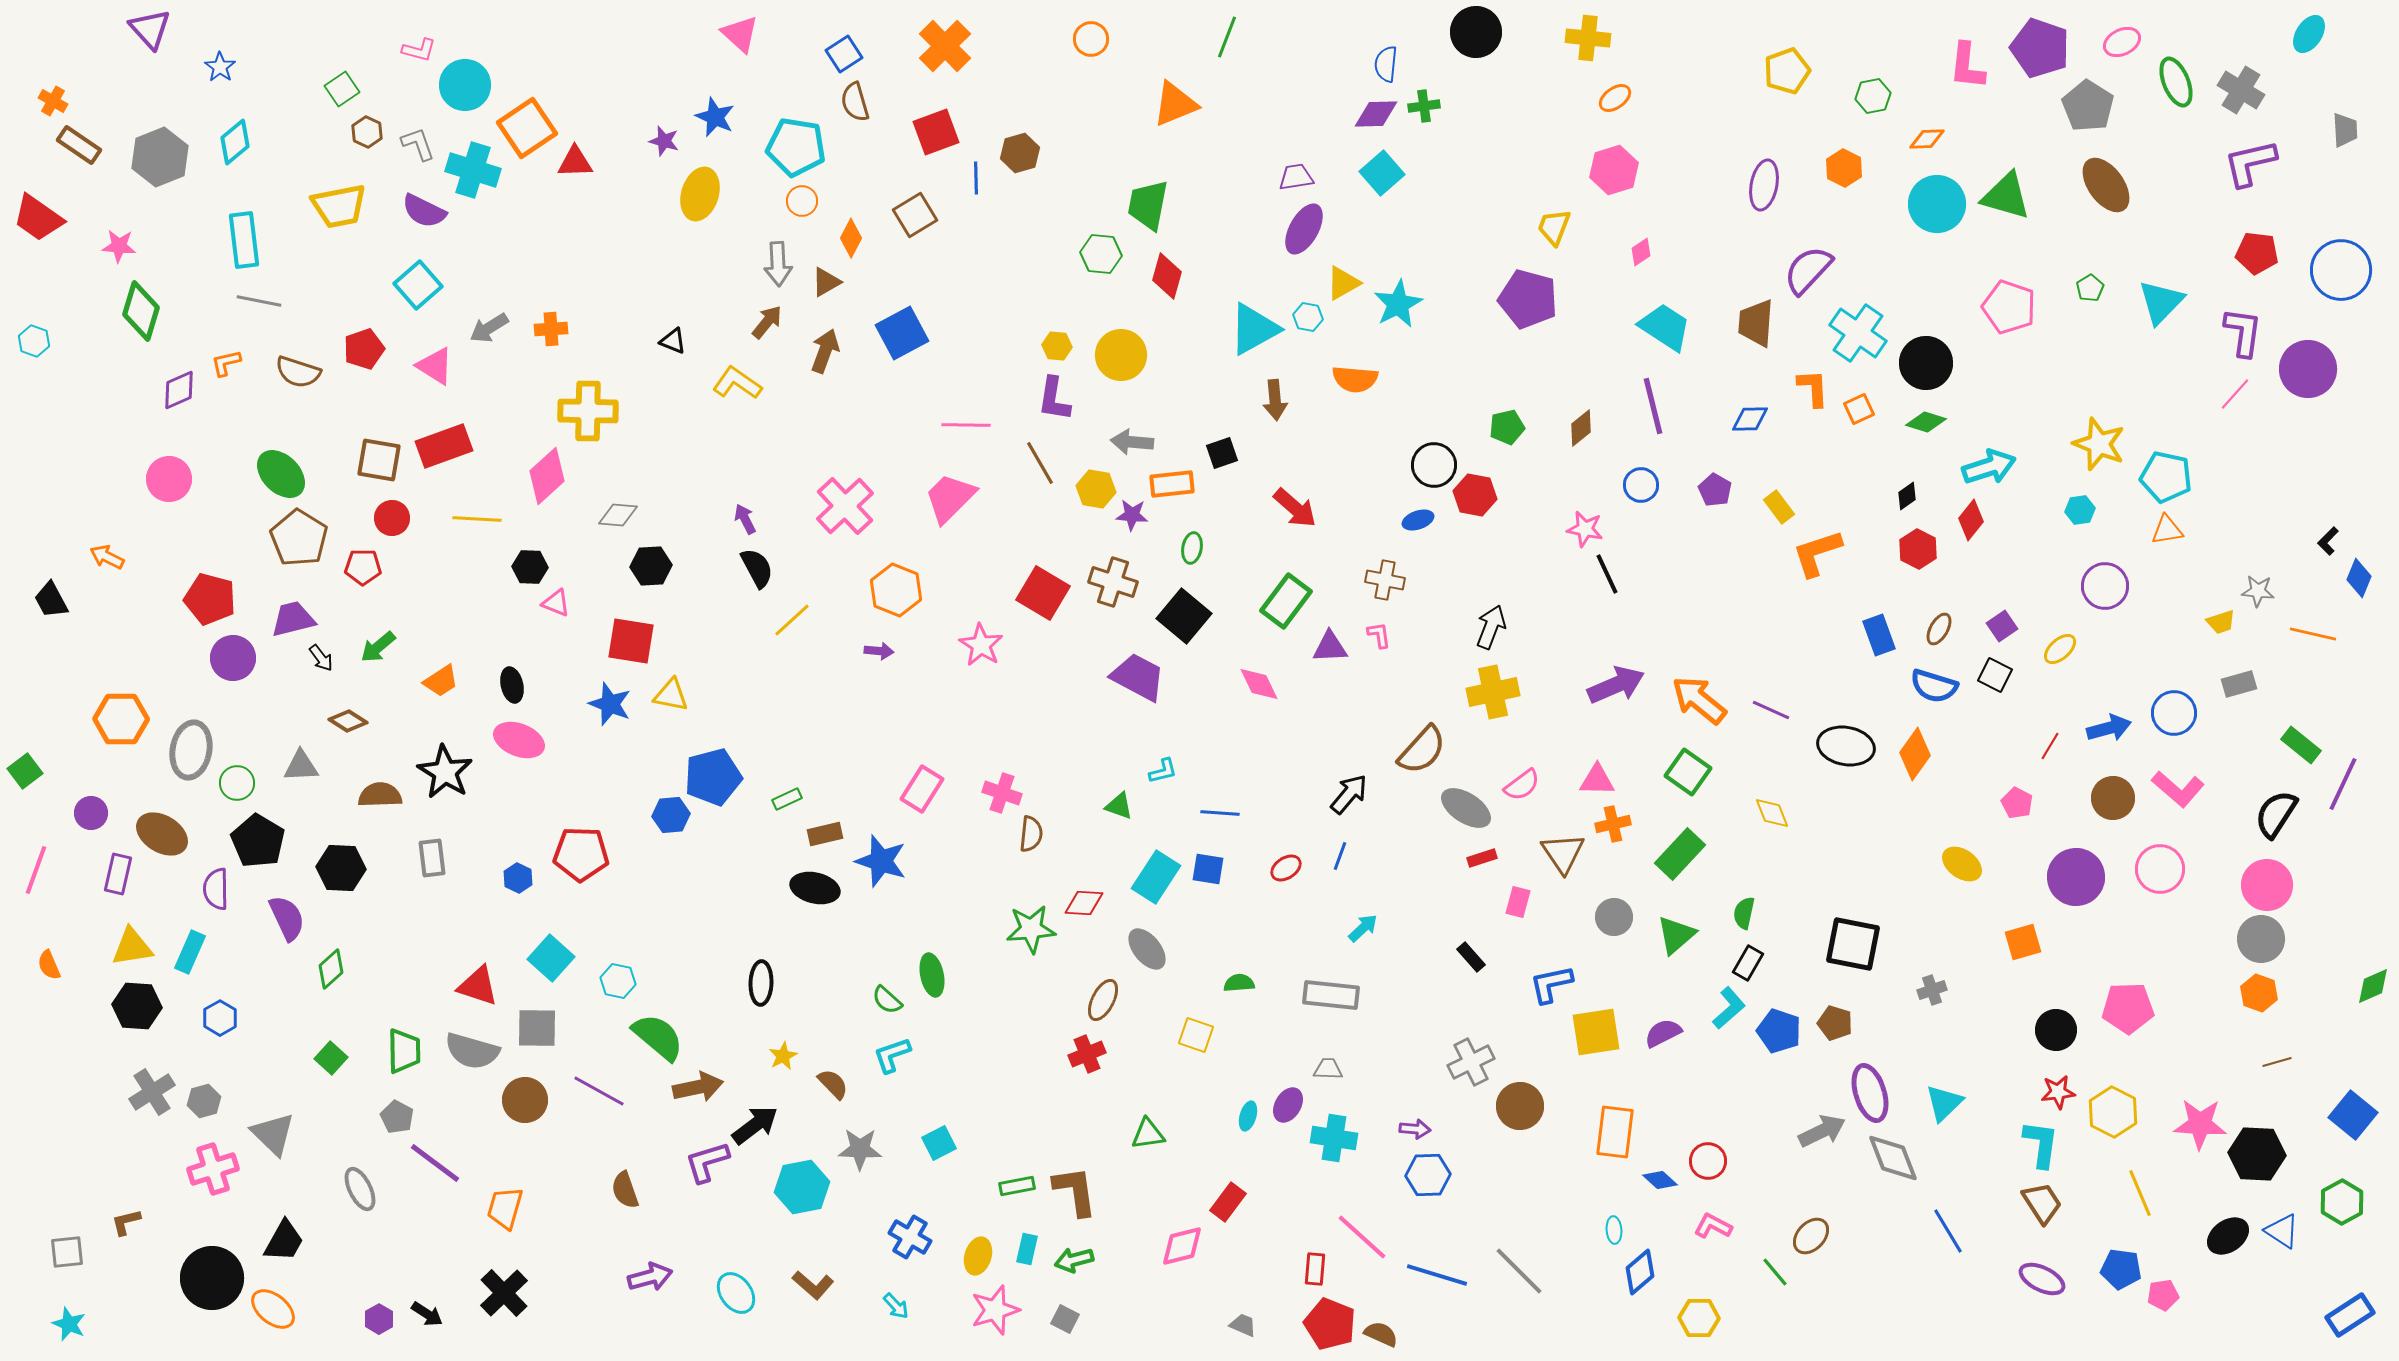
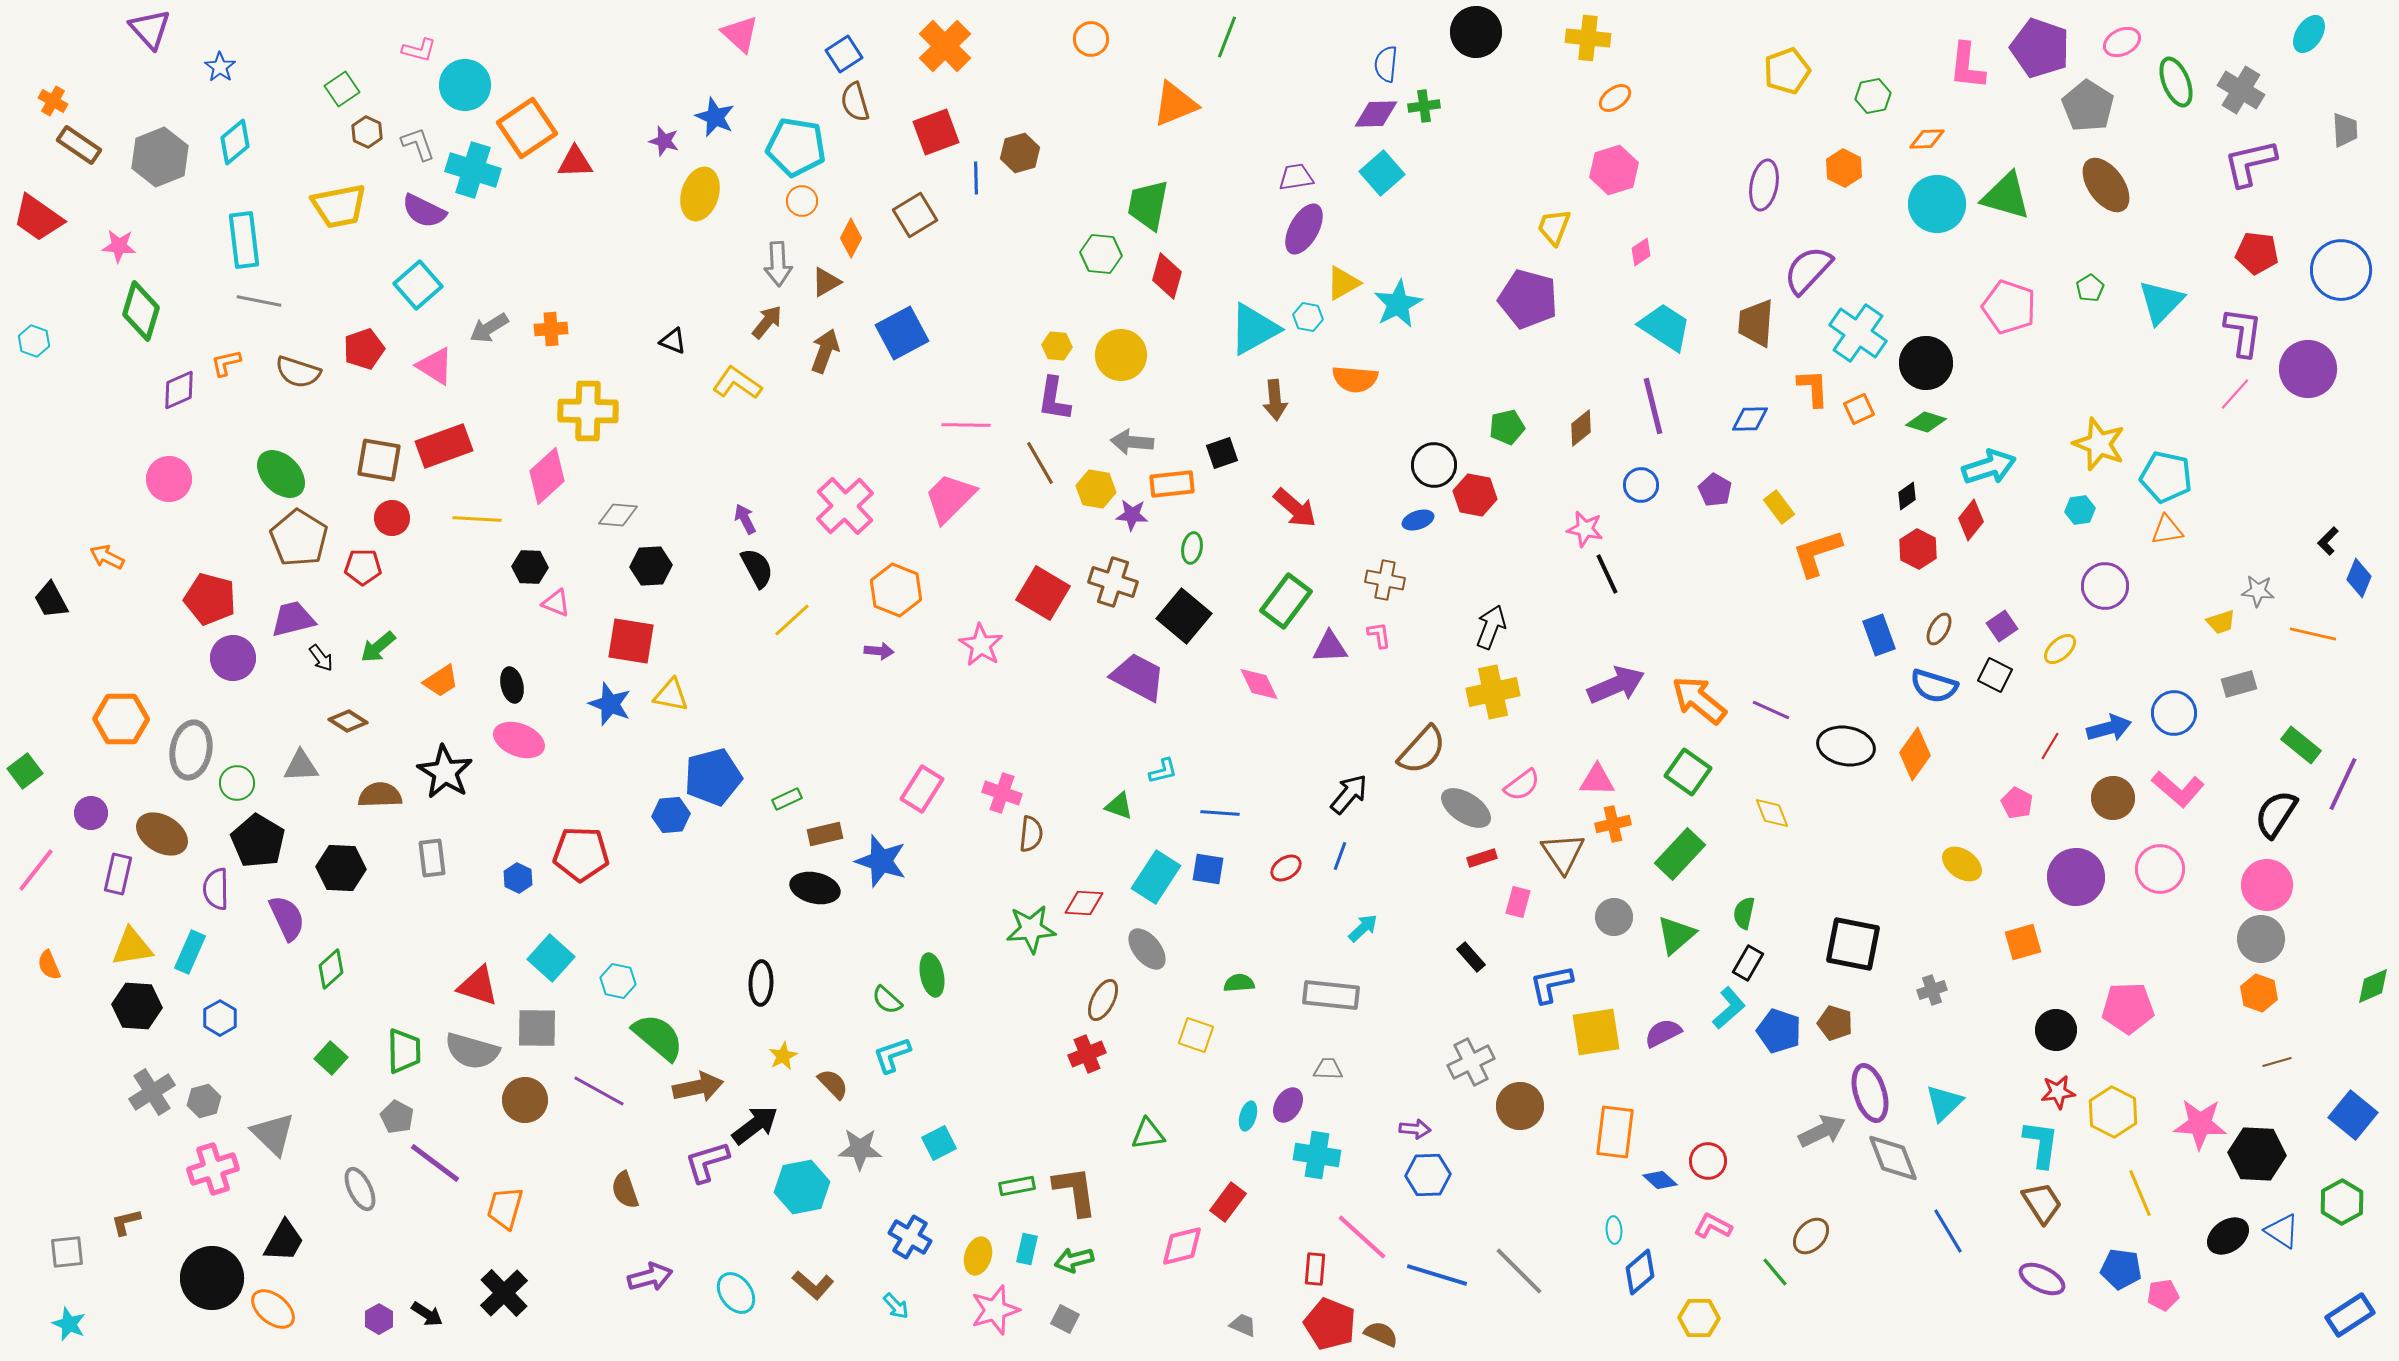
pink line at (36, 870): rotated 18 degrees clockwise
cyan cross at (1334, 1138): moved 17 px left, 17 px down
